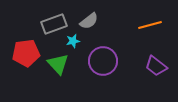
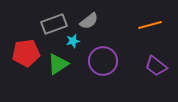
green triangle: rotated 40 degrees clockwise
